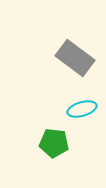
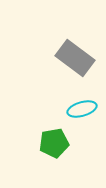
green pentagon: rotated 16 degrees counterclockwise
